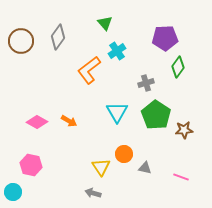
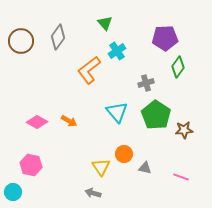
cyan triangle: rotated 10 degrees counterclockwise
